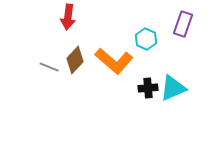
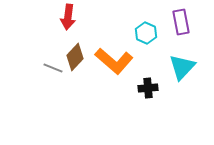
purple rectangle: moved 2 px left, 2 px up; rotated 30 degrees counterclockwise
cyan hexagon: moved 6 px up
brown diamond: moved 3 px up
gray line: moved 4 px right, 1 px down
cyan triangle: moved 9 px right, 21 px up; rotated 24 degrees counterclockwise
